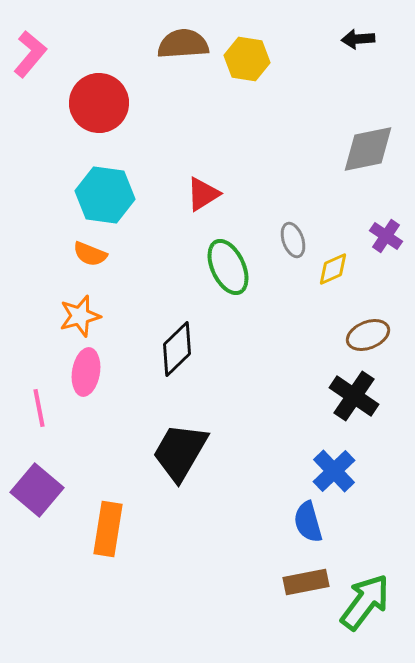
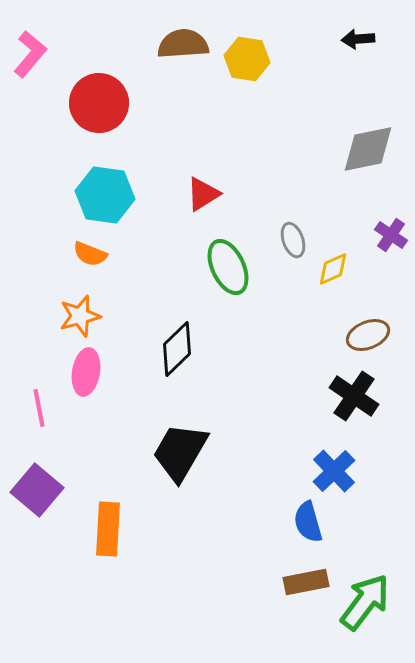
purple cross: moved 5 px right, 1 px up
orange rectangle: rotated 6 degrees counterclockwise
